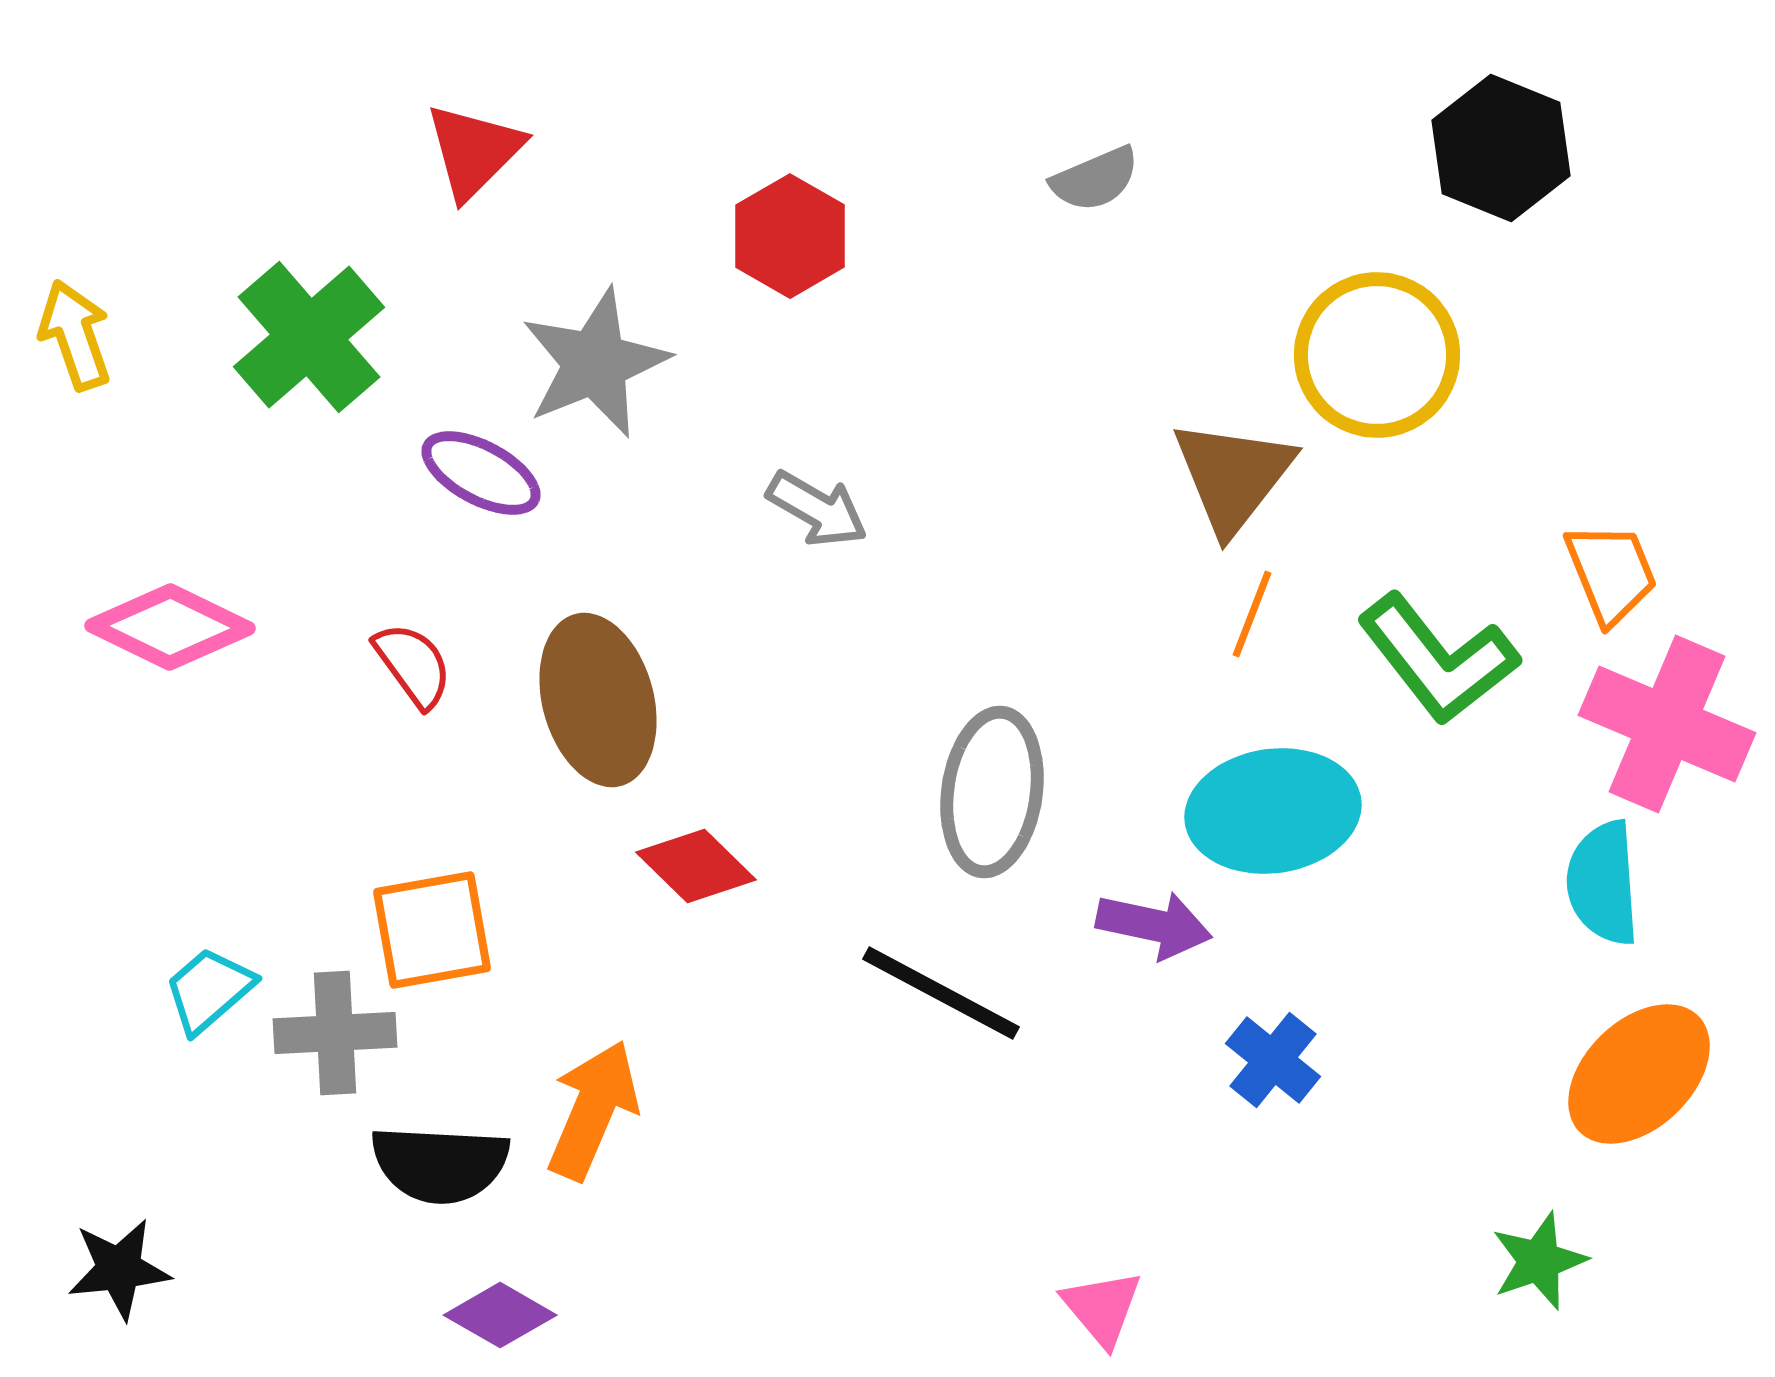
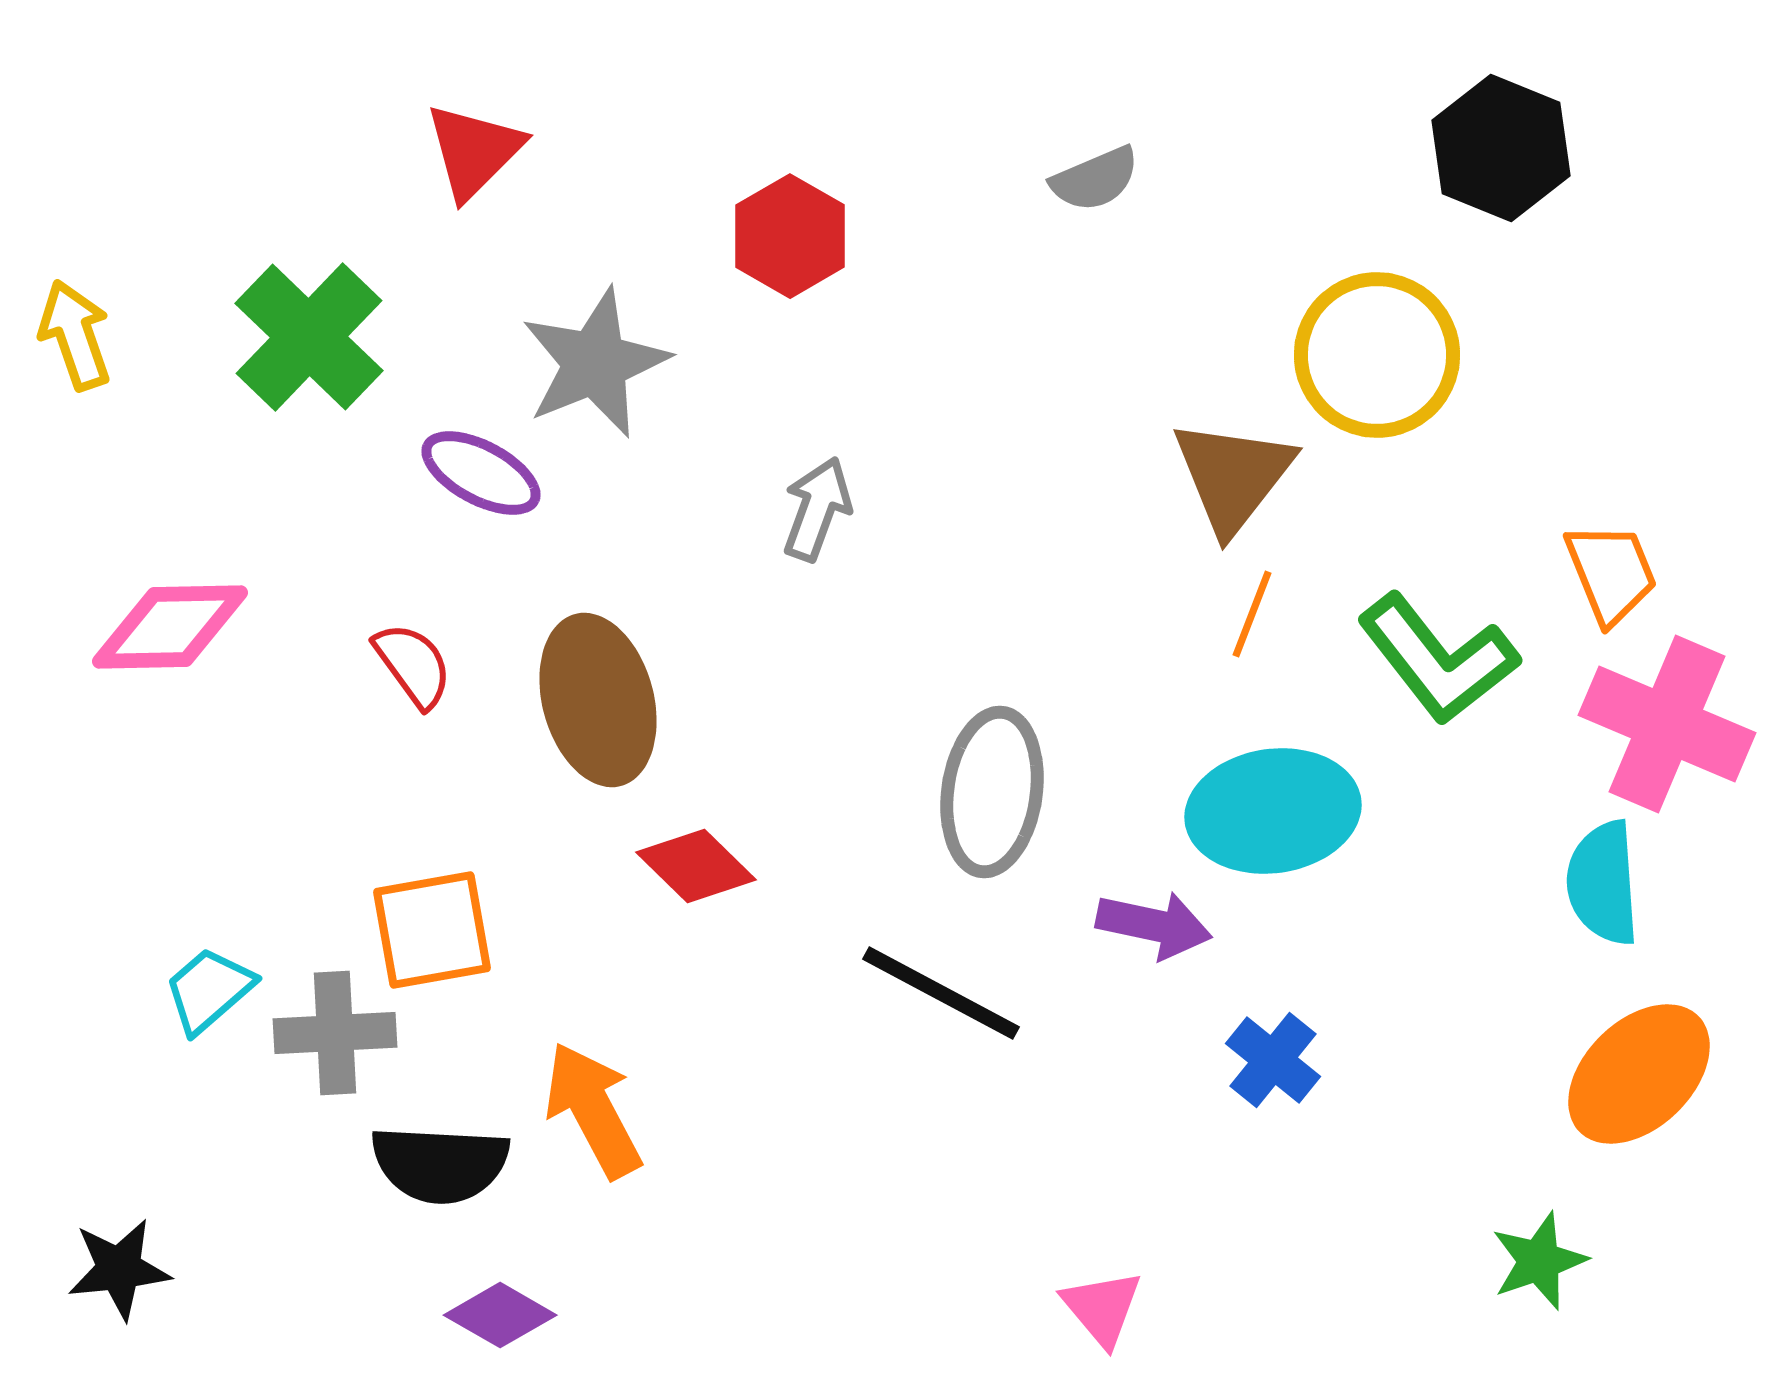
green cross: rotated 5 degrees counterclockwise
gray arrow: rotated 100 degrees counterclockwise
pink diamond: rotated 27 degrees counterclockwise
orange arrow: rotated 51 degrees counterclockwise
